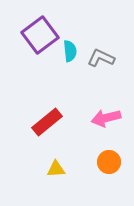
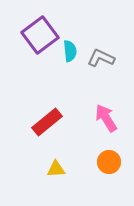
pink arrow: rotated 72 degrees clockwise
